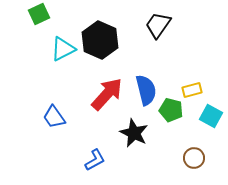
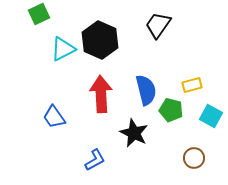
yellow rectangle: moved 5 px up
red arrow: moved 6 px left; rotated 45 degrees counterclockwise
